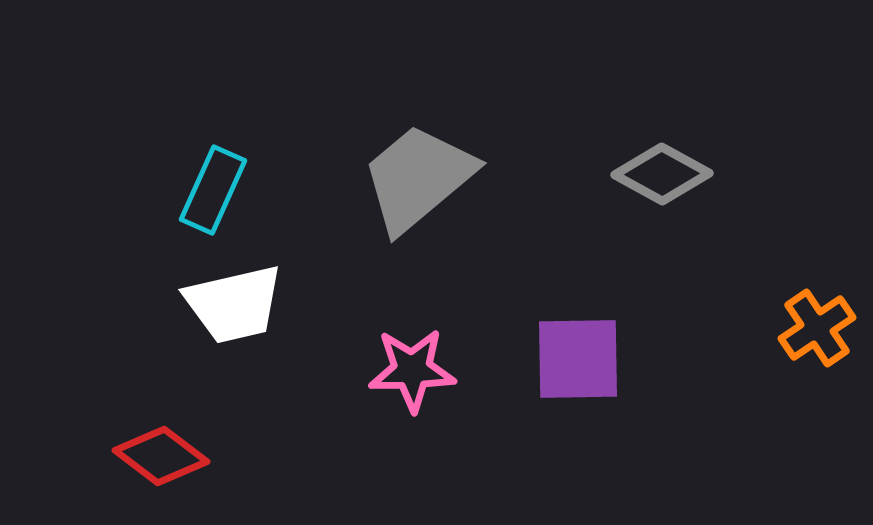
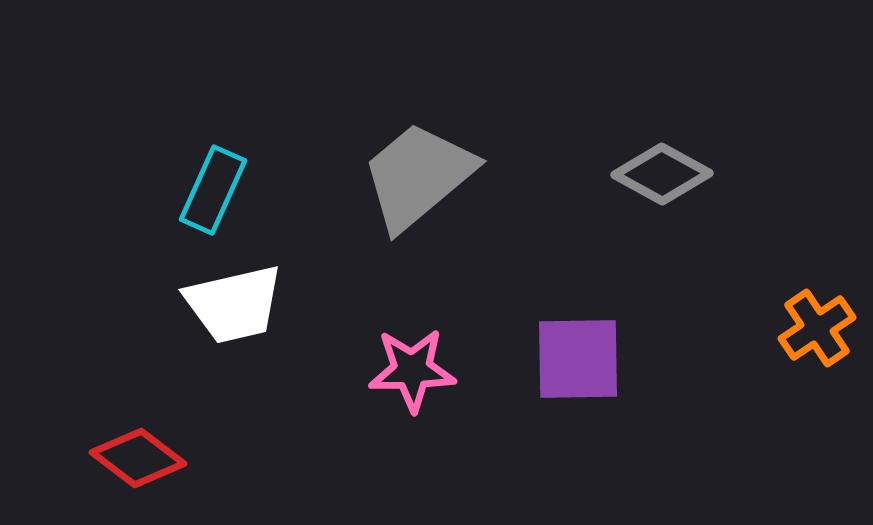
gray trapezoid: moved 2 px up
red diamond: moved 23 px left, 2 px down
